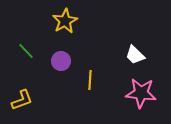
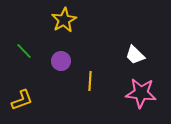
yellow star: moved 1 px left, 1 px up
green line: moved 2 px left
yellow line: moved 1 px down
